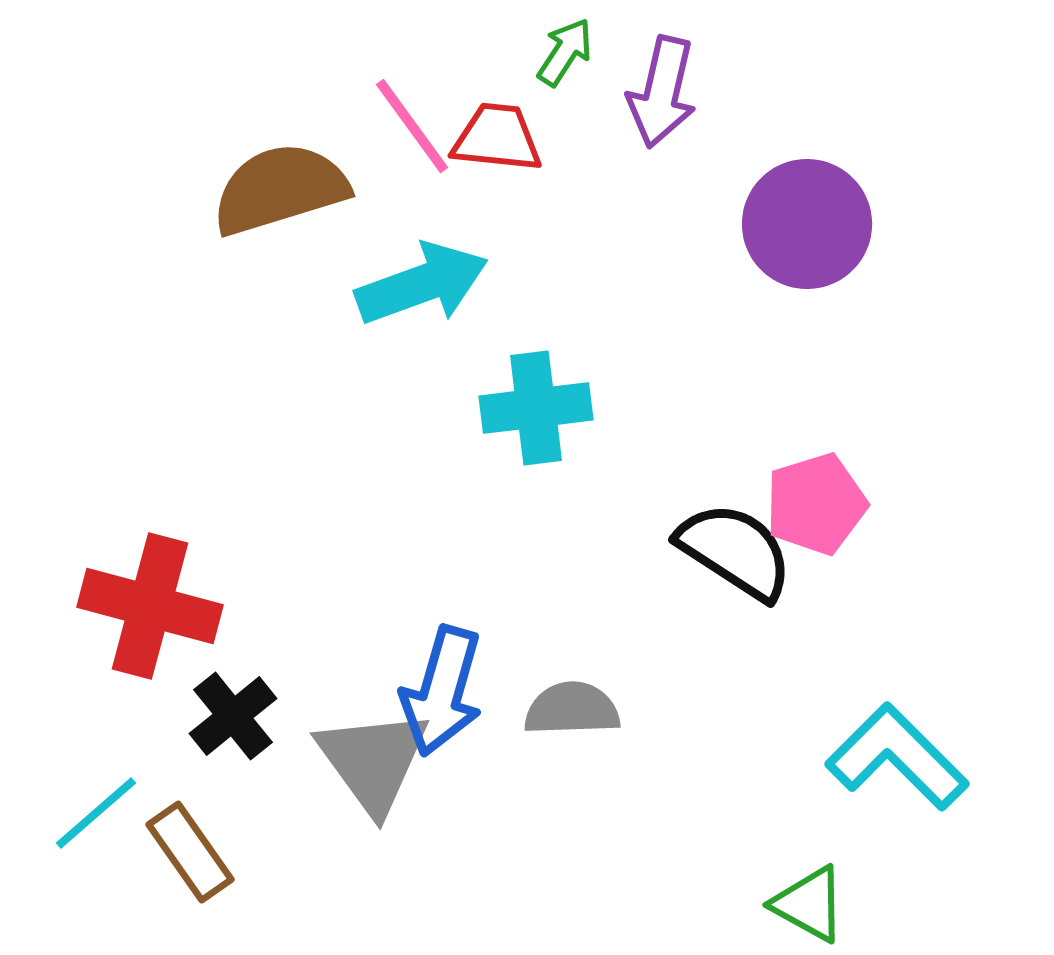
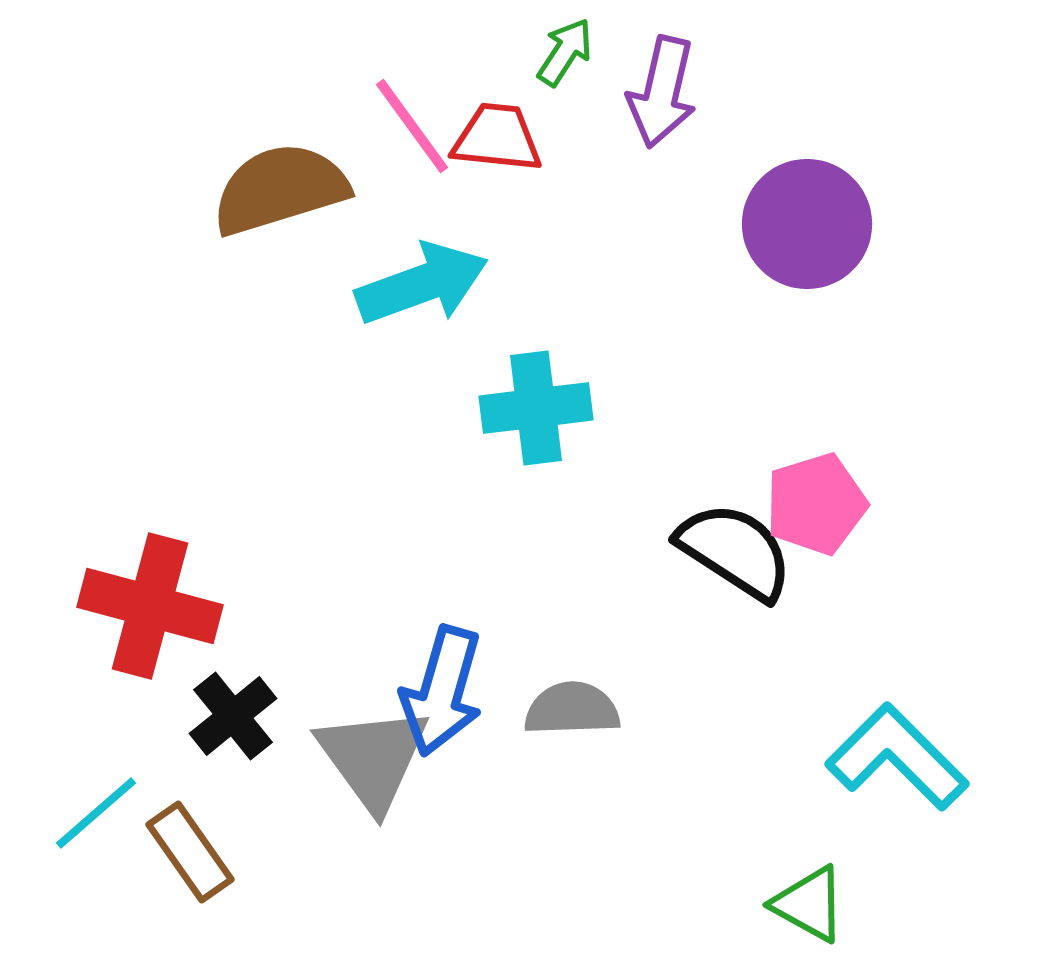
gray triangle: moved 3 px up
